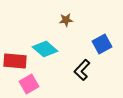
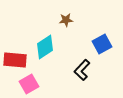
cyan diamond: moved 2 px up; rotated 75 degrees counterclockwise
red rectangle: moved 1 px up
